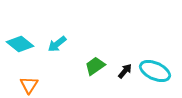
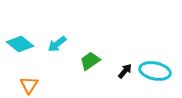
green trapezoid: moved 5 px left, 5 px up
cyan ellipse: rotated 12 degrees counterclockwise
